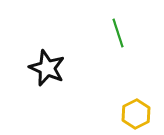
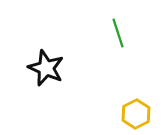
black star: moved 1 px left
